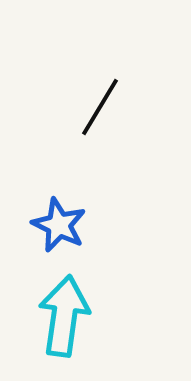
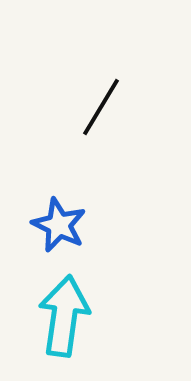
black line: moved 1 px right
